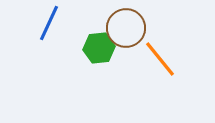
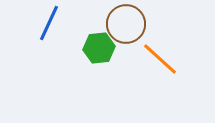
brown circle: moved 4 px up
orange line: rotated 9 degrees counterclockwise
